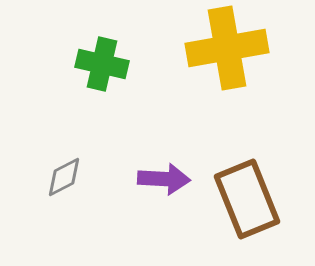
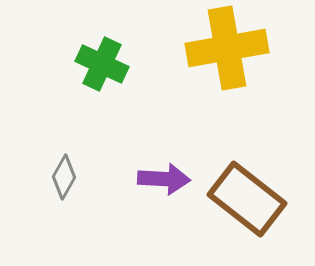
green cross: rotated 12 degrees clockwise
gray diamond: rotated 33 degrees counterclockwise
brown rectangle: rotated 30 degrees counterclockwise
